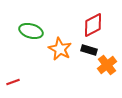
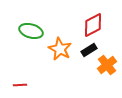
black rectangle: rotated 49 degrees counterclockwise
red line: moved 7 px right, 3 px down; rotated 16 degrees clockwise
